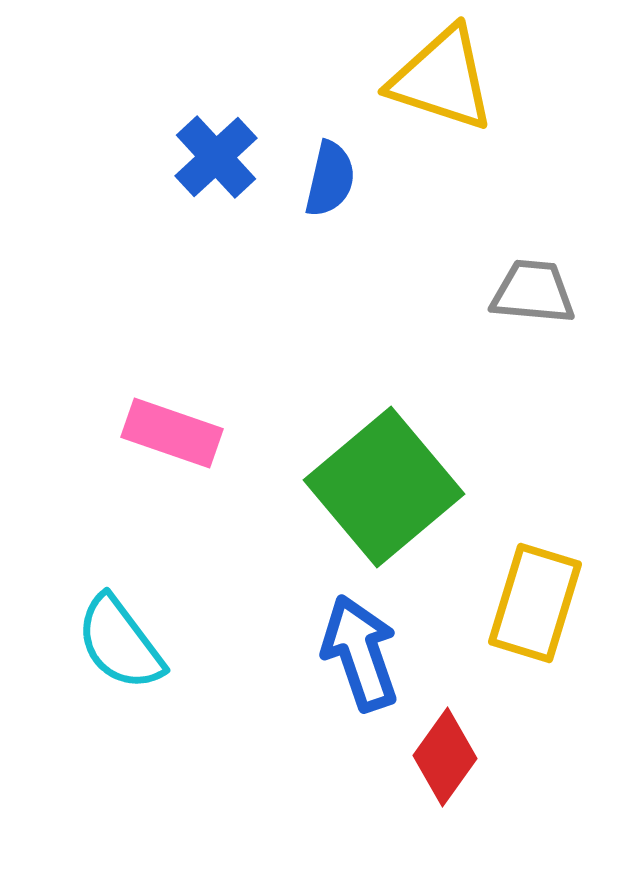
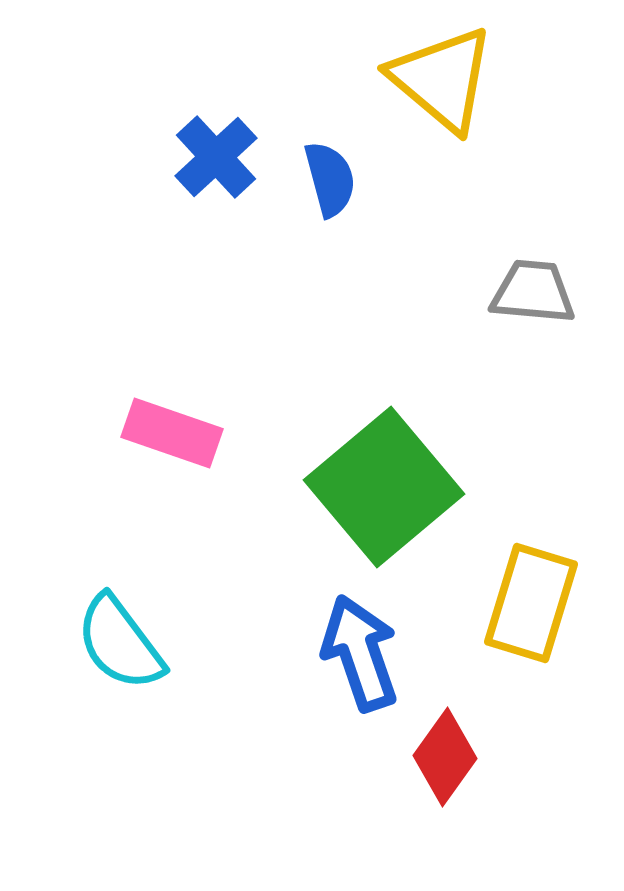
yellow triangle: rotated 22 degrees clockwise
blue semicircle: rotated 28 degrees counterclockwise
yellow rectangle: moved 4 px left
